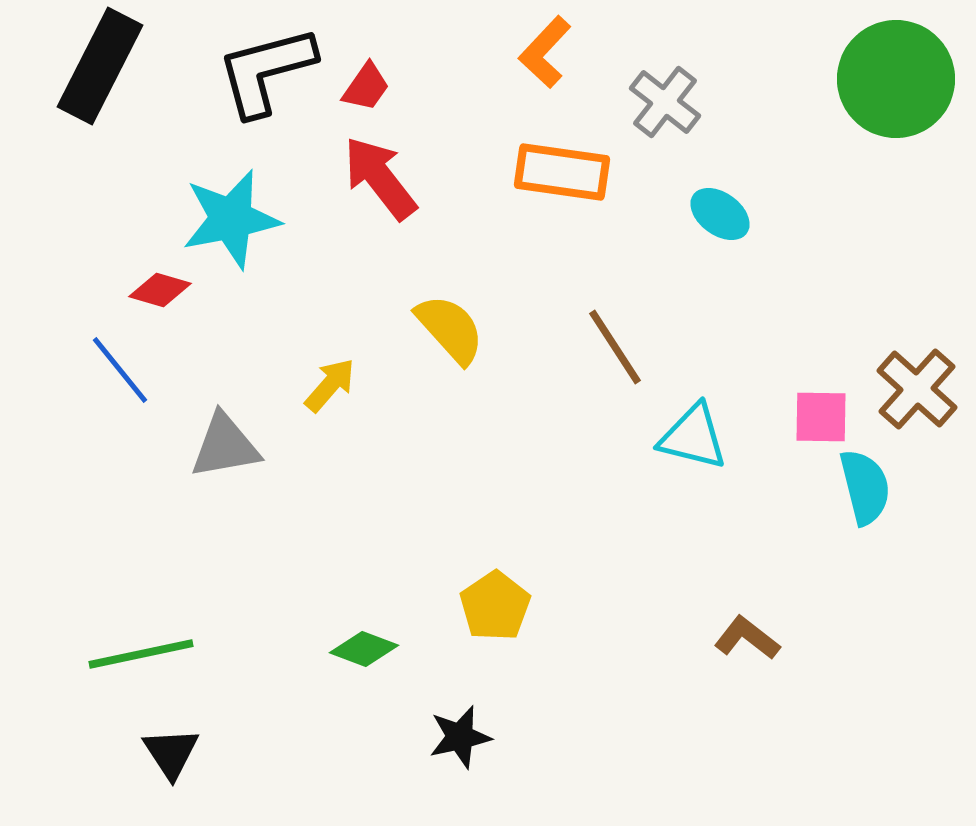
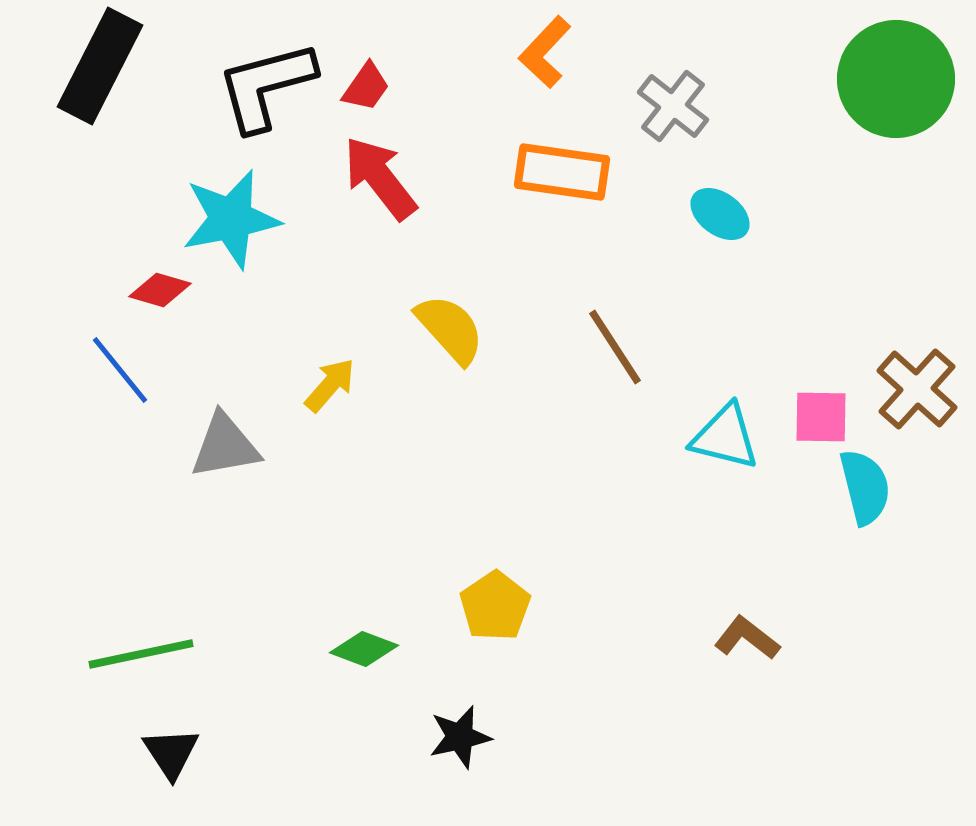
black L-shape: moved 15 px down
gray cross: moved 8 px right, 4 px down
cyan triangle: moved 32 px right
